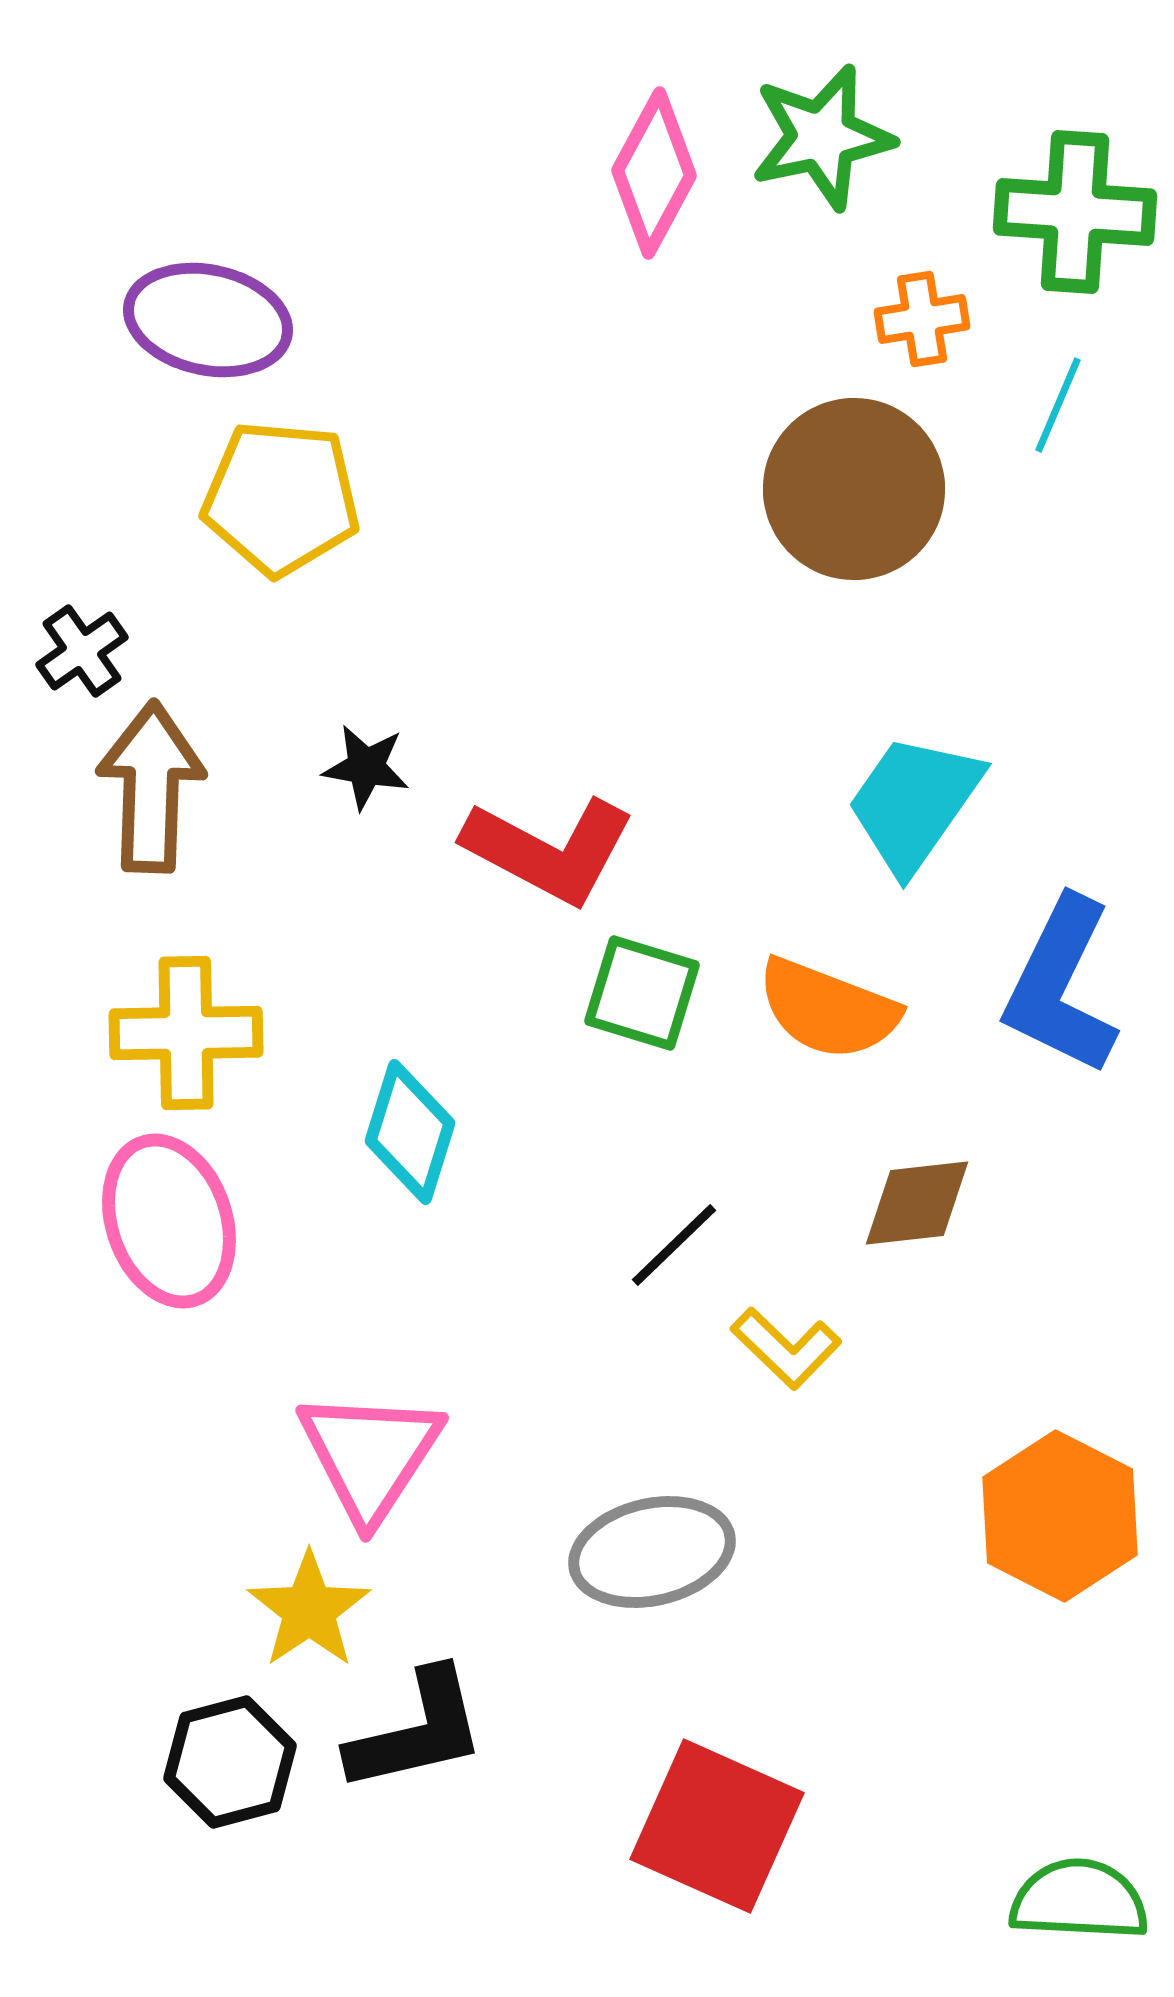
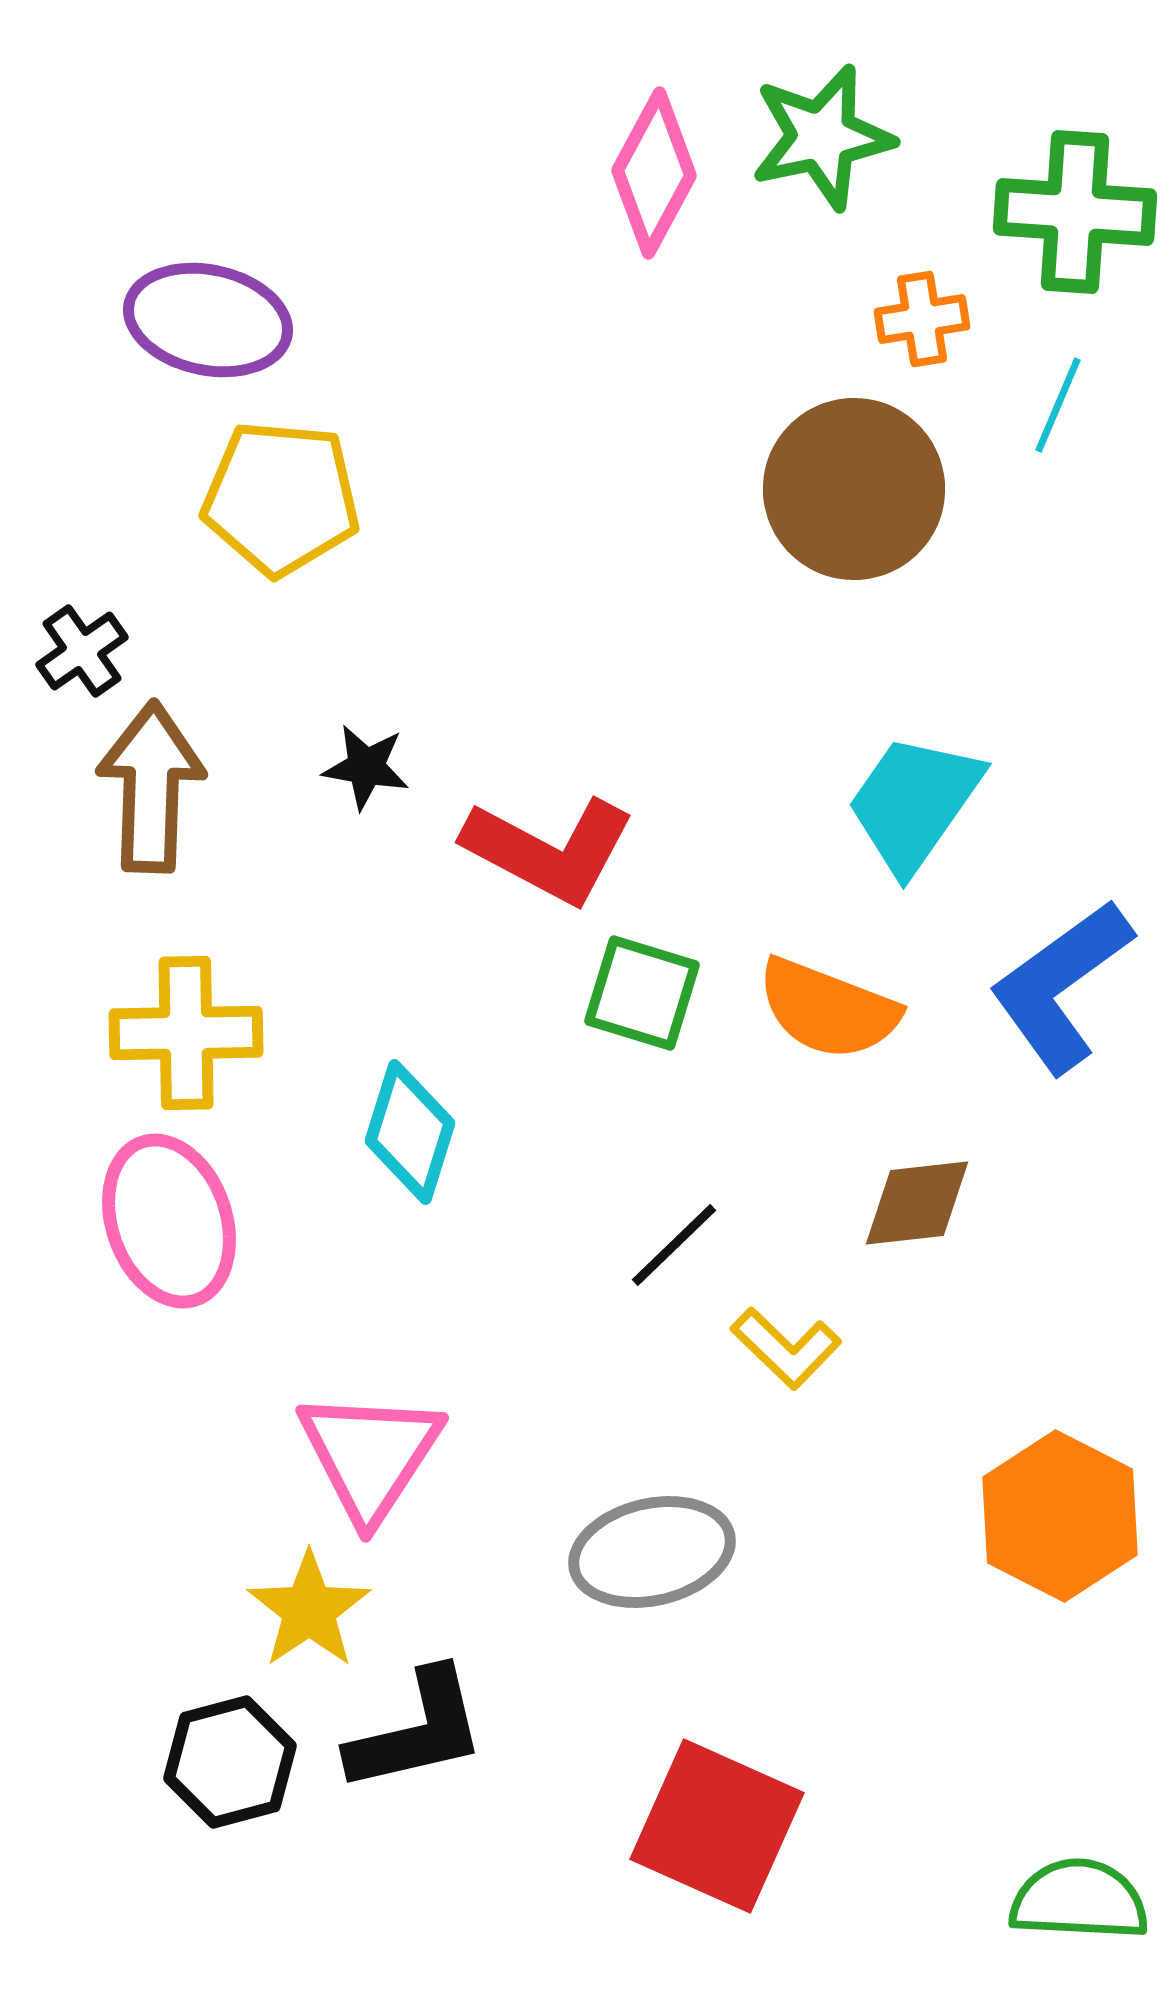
blue L-shape: rotated 28 degrees clockwise
